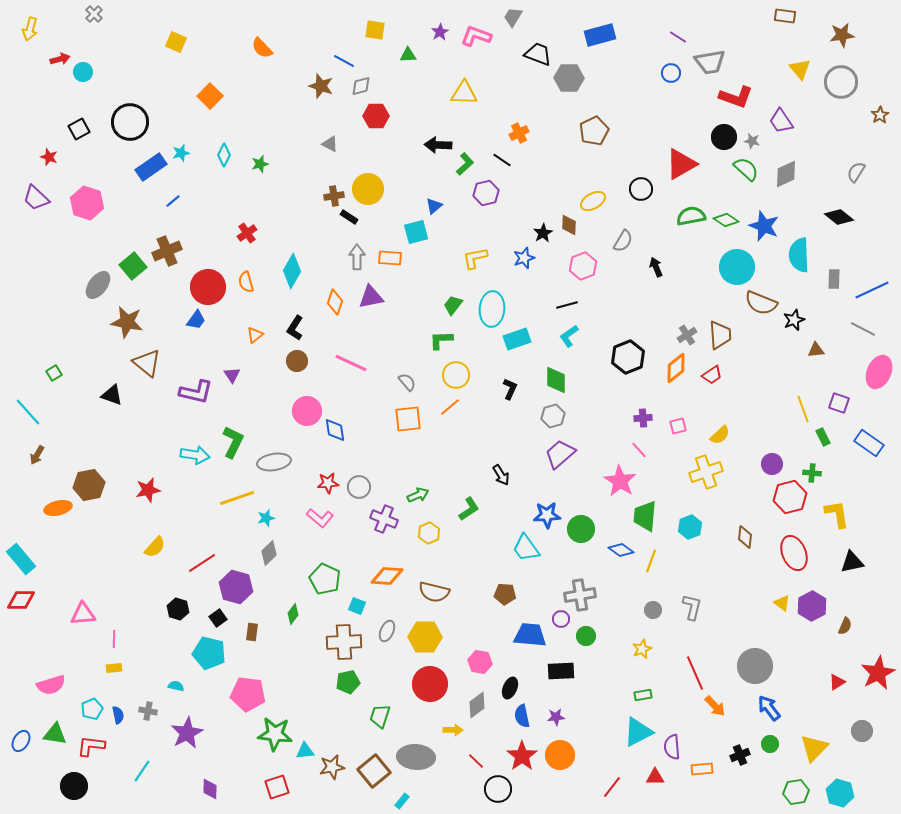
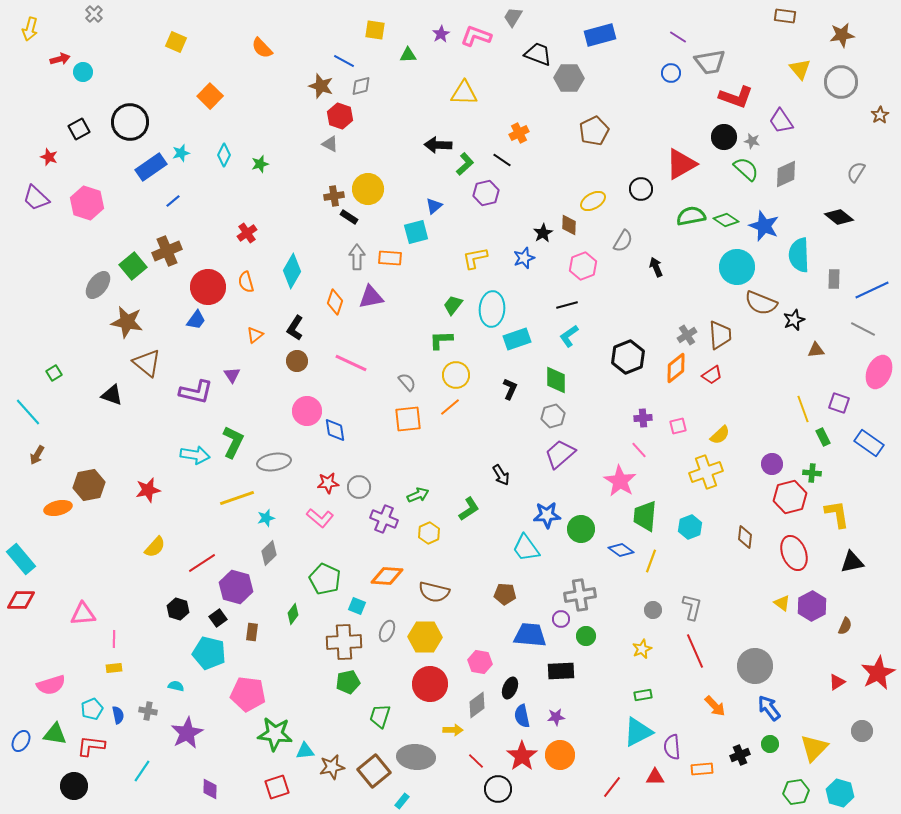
purple star at (440, 32): moved 1 px right, 2 px down
red hexagon at (376, 116): moved 36 px left; rotated 20 degrees clockwise
red line at (695, 673): moved 22 px up
